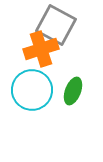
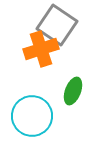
gray square: moved 1 px right; rotated 6 degrees clockwise
cyan circle: moved 26 px down
